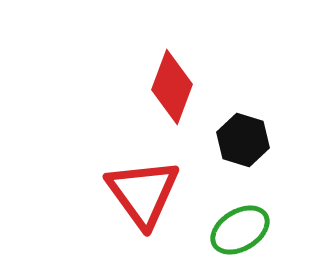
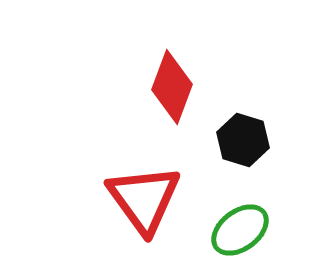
red triangle: moved 1 px right, 6 px down
green ellipse: rotated 6 degrees counterclockwise
